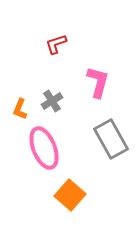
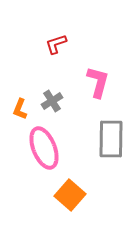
gray rectangle: rotated 30 degrees clockwise
